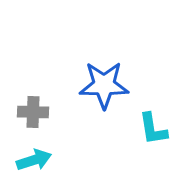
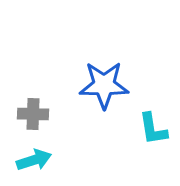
gray cross: moved 2 px down
